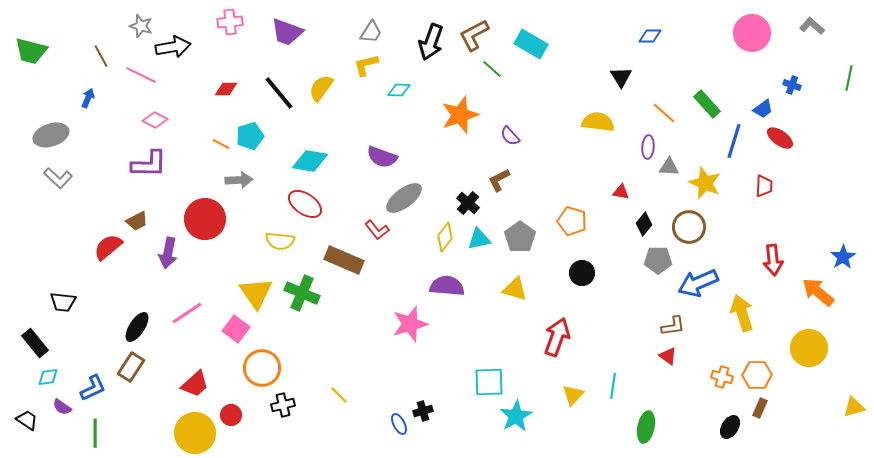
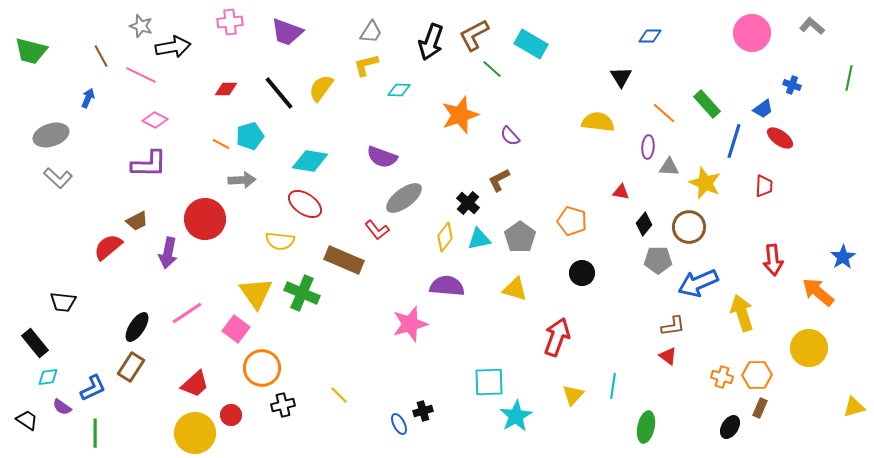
gray arrow at (239, 180): moved 3 px right
